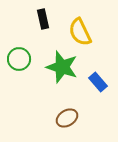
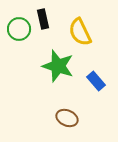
green circle: moved 30 px up
green star: moved 4 px left, 1 px up
blue rectangle: moved 2 px left, 1 px up
brown ellipse: rotated 55 degrees clockwise
